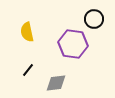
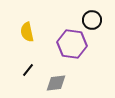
black circle: moved 2 px left, 1 px down
purple hexagon: moved 1 px left
